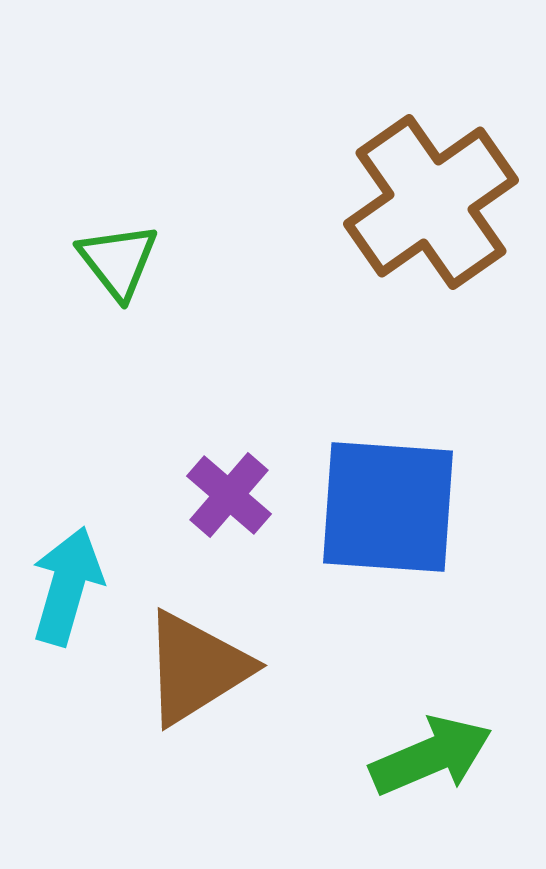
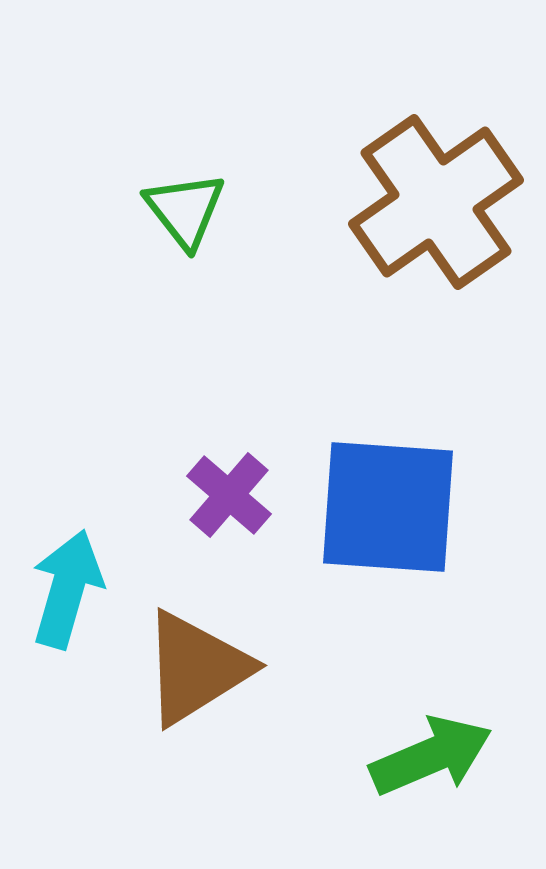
brown cross: moved 5 px right
green triangle: moved 67 px right, 51 px up
cyan arrow: moved 3 px down
